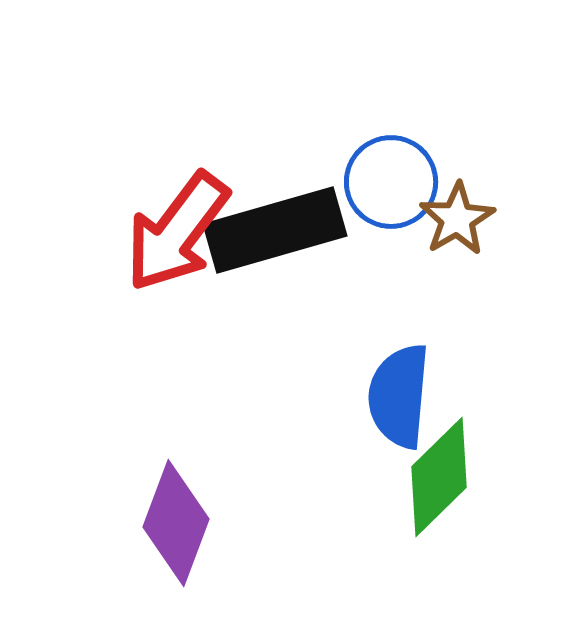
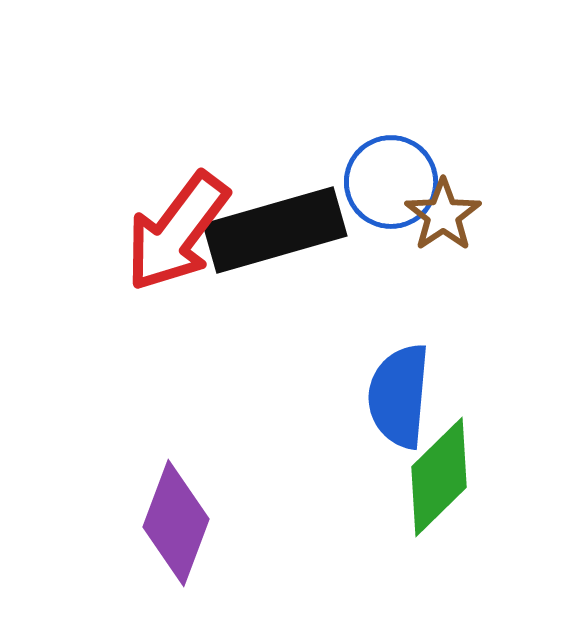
brown star: moved 14 px left, 4 px up; rotated 4 degrees counterclockwise
